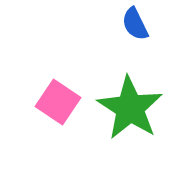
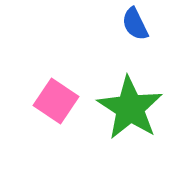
pink square: moved 2 px left, 1 px up
